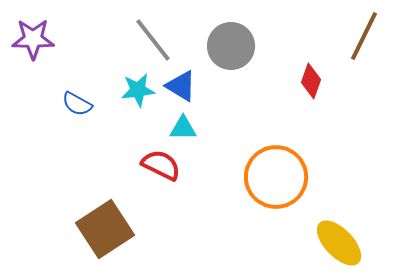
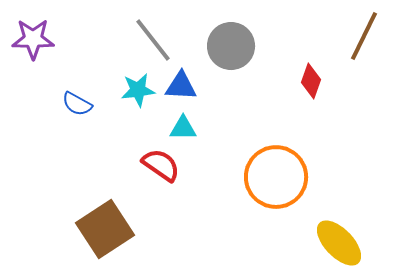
blue triangle: rotated 28 degrees counterclockwise
red semicircle: rotated 9 degrees clockwise
